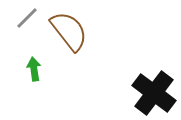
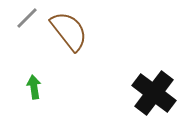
green arrow: moved 18 px down
